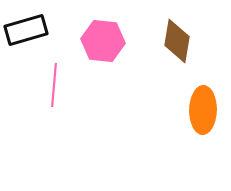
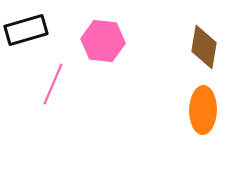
brown diamond: moved 27 px right, 6 px down
pink line: moved 1 px left, 1 px up; rotated 18 degrees clockwise
